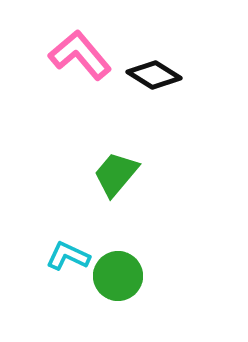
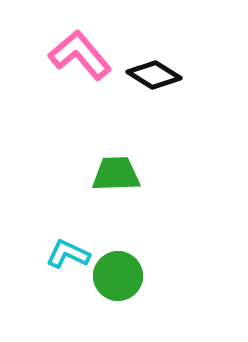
green trapezoid: rotated 48 degrees clockwise
cyan L-shape: moved 2 px up
